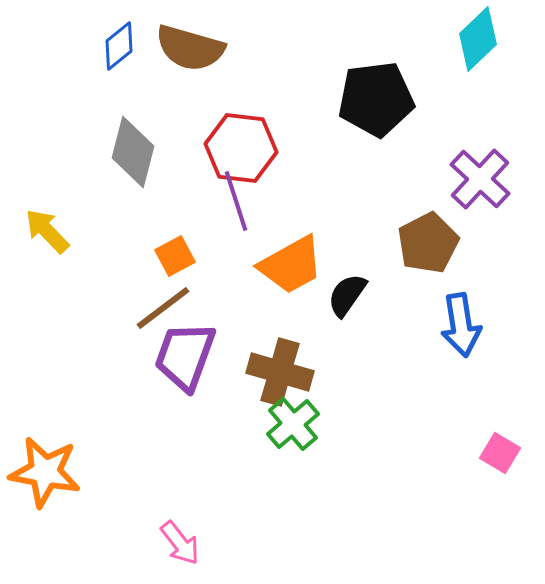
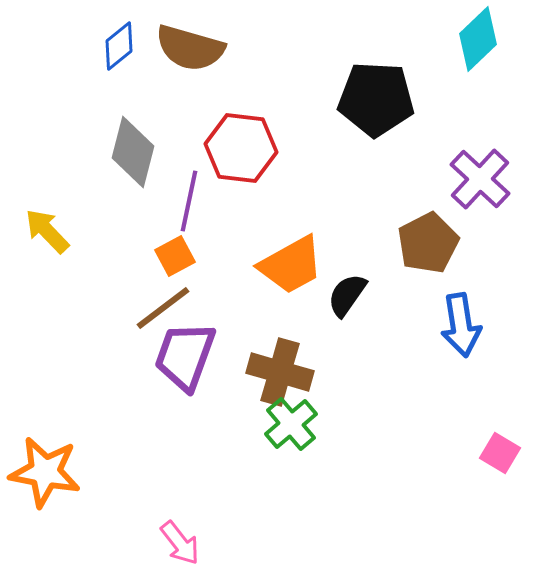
black pentagon: rotated 10 degrees clockwise
purple line: moved 47 px left; rotated 30 degrees clockwise
green cross: moved 2 px left
